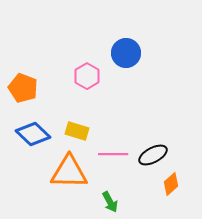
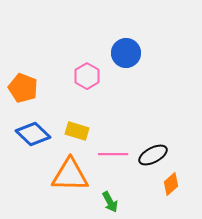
orange triangle: moved 1 px right, 3 px down
